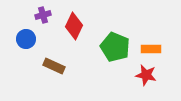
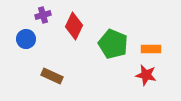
green pentagon: moved 2 px left, 3 px up
brown rectangle: moved 2 px left, 10 px down
